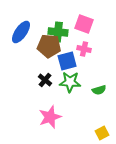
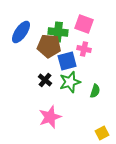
green star: rotated 20 degrees counterclockwise
green semicircle: moved 4 px left, 1 px down; rotated 56 degrees counterclockwise
